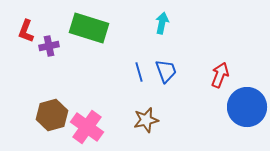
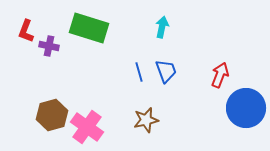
cyan arrow: moved 4 px down
purple cross: rotated 24 degrees clockwise
blue circle: moved 1 px left, 1 px down
